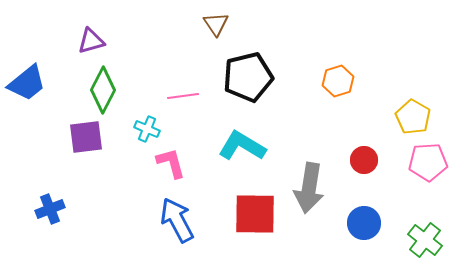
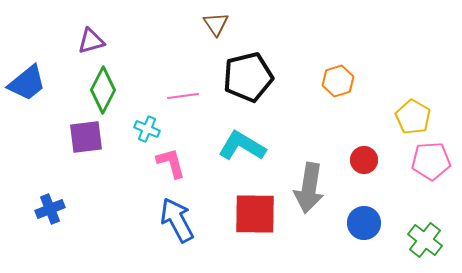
pink pentagon: moved 3 px right, 1 px up
